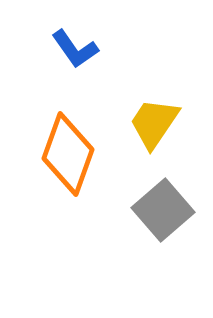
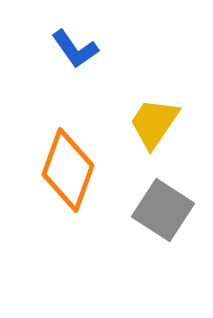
orange diamond: moved 16 px down
gray square: rotated 16 degrees counterclockwise
